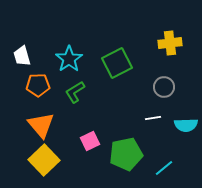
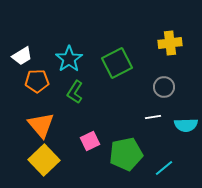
white trapezoid: rotated 105 degrees counterclockwise
orange pentagon: moved 1 px left, 4 px up
green L-shape: rotated 25 degrees counterclockwise
white line: moved 1 px up
